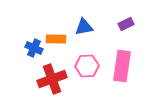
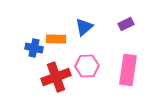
blue triangle: rotated 30 degrees counterclockwise
blue cross: rotated 12 degrees counterclockwise
pink rectangle: moved 6 px right, 4 px down
red cross: moved 4 px right, 2 px up
